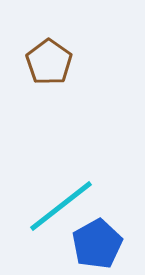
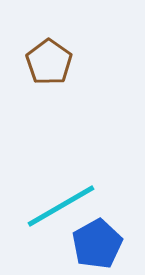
cyan line: rotated 8 degrees clockwise
